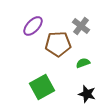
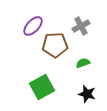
gray cross: rotated 24 degrees clockwise
brown pentagon: moved 3 px left, 1 px down
